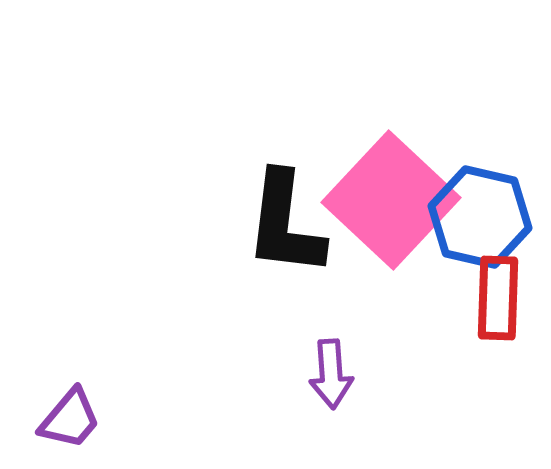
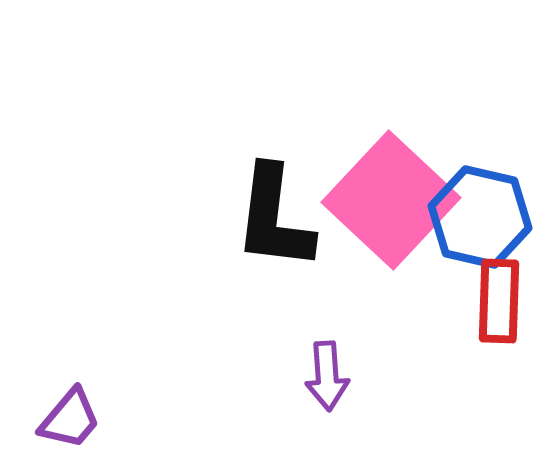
black L-shape: moved 11 px left, 6 px up
red rectangle: moved 1 px right, 3 px down
purple arrow: moved 4 px left, 2 px down
